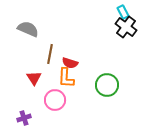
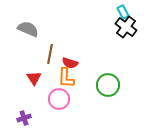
green circle: moved 1 px right
pink circle: moved 4 px right, 1 px up
